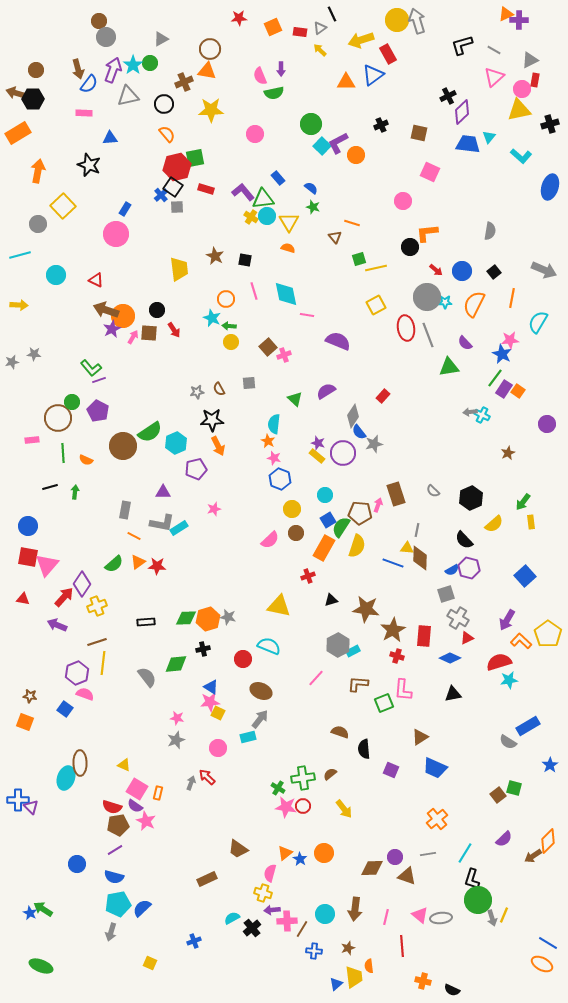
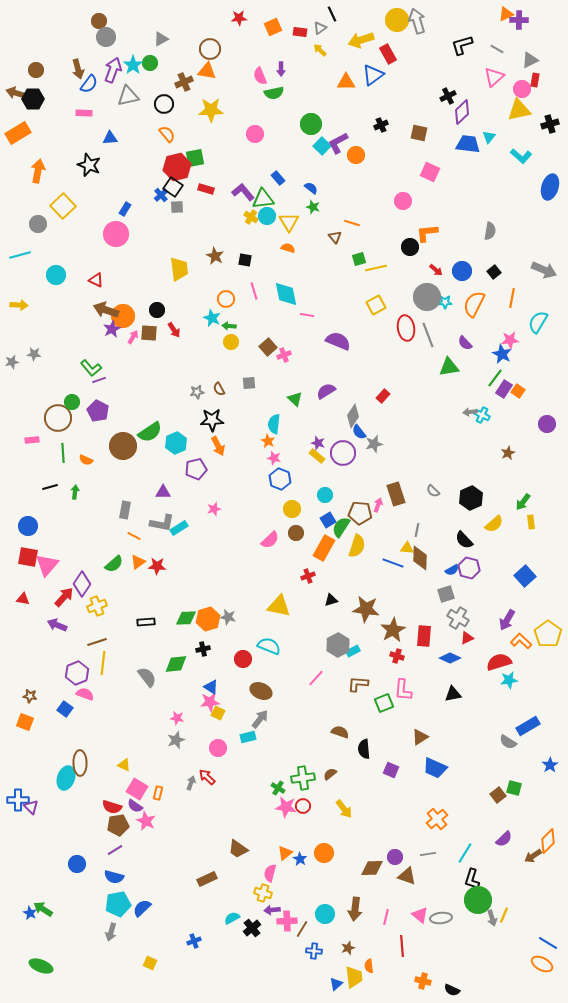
gray line at (494, 50): moved 3 px right, 1 px up
